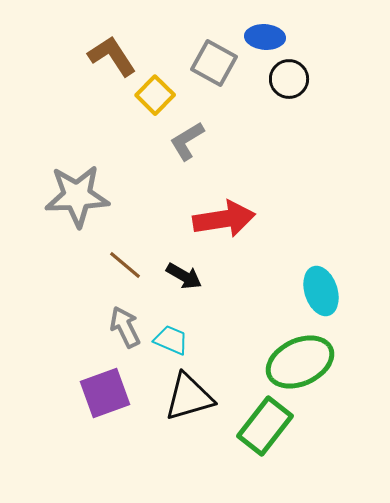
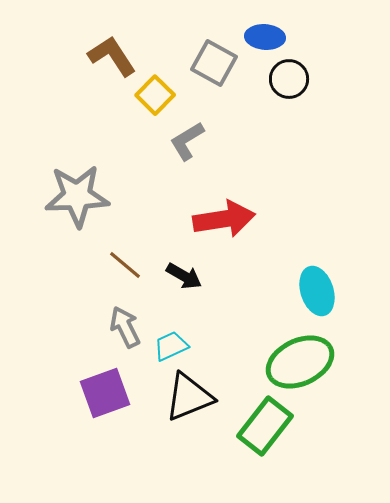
cyan ellipse: moved 4 px left
cyan trapezoid: moved 6 px down; rotated 48 degrees counterclockwise
black triangle: rotated 6 degrees counterclockwise
